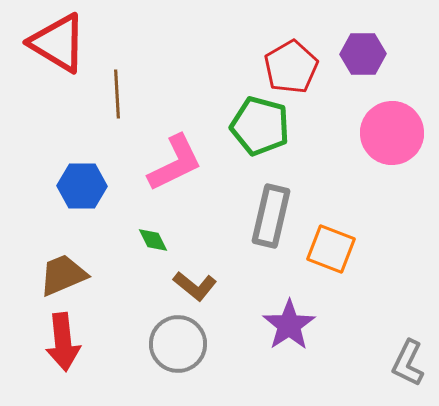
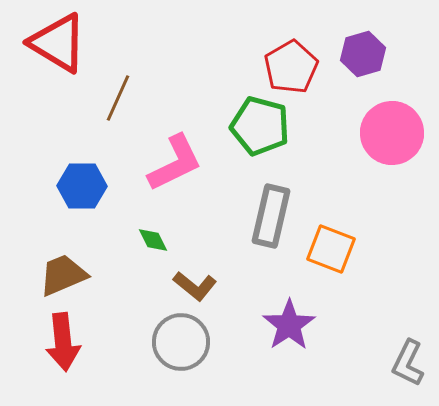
purple hexagon: rotated 15 degrees counterclockwise
brown line: moved 1 px right, 4 px down; rotated 27 degrees clockwise
gray circle: moved 3 px right, 2 px up
